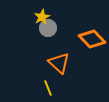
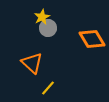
orange diamond: rotated 12 degrees clockwise
orange triangle: moved 27 px left
yellow line: rotated 63 degrees clockwise
